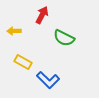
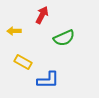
green semicircle: rotated 50 degrees counterclockwise
blue L-shape: rotated 45 degrees counterclockwise
